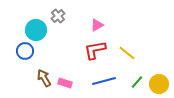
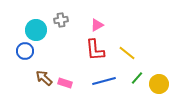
gray cross: moved 3 px right, 4 px down; rotated 32 degrees clockwise
red L-shape: rotated 85 degrees counterclockwise
brown arrow: rotated 18 degrees counterclockwise
green line: moved 4 px up
